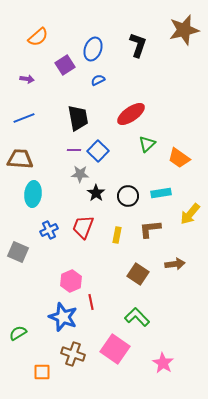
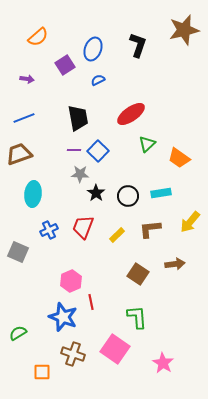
brown trapezoid: moved 1 px left, 5 px up; rotated 24 degrees counterclockwise
yellow arrow: moved 8 px down
yellow rectangle: rotated 35 degrees clockwise
green L-shape: rotated 40 degrees clockwise
